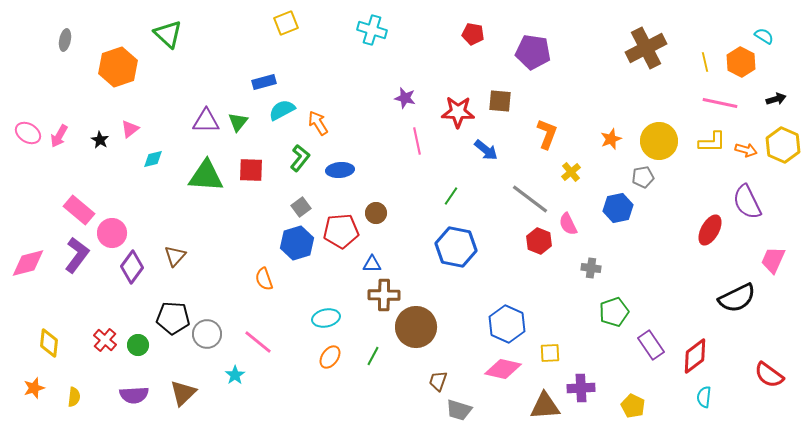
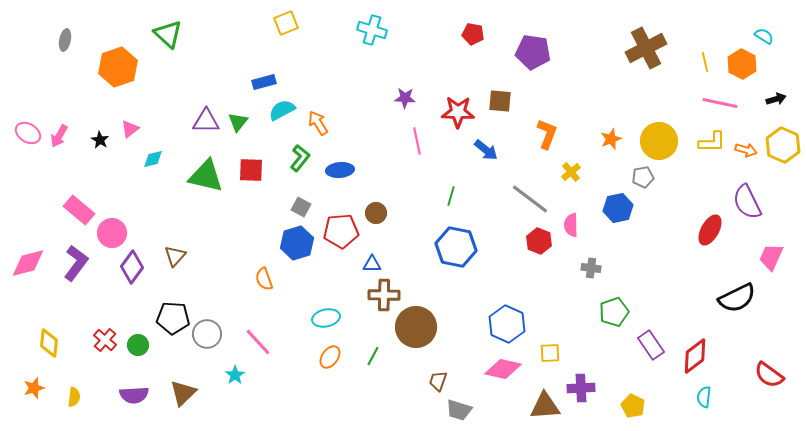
orange hexagon at (741, 62): moved 1 px right, 2 px down
purple star at (405, 98): rotated 10 degrees counterclockwise
green triangle at (206, 176): rotated 9 degrees clockwise
green line at (451, 196): rotated 18 degrees counterclockwise
gray square at (301, 207): rotated 24 degrees counterclockwise
pink semicircle at (568, 224): moved 3 px right, 1 px down; rotated 25 degrees clockwise
purple L-shape at (77, 255): moved 1 px left, 8 px down
pink trapezoid at (773, 260): moved 2 px left, 3 px up
pink line at (258, 342): rotated 8 degrees clockwise
